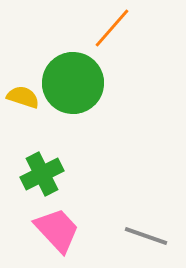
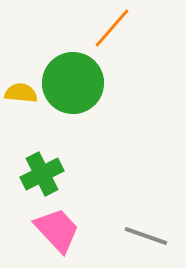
yellow semicircle: moved 2 px left, 4 px up; rotated 12 degrees counterclockwise
